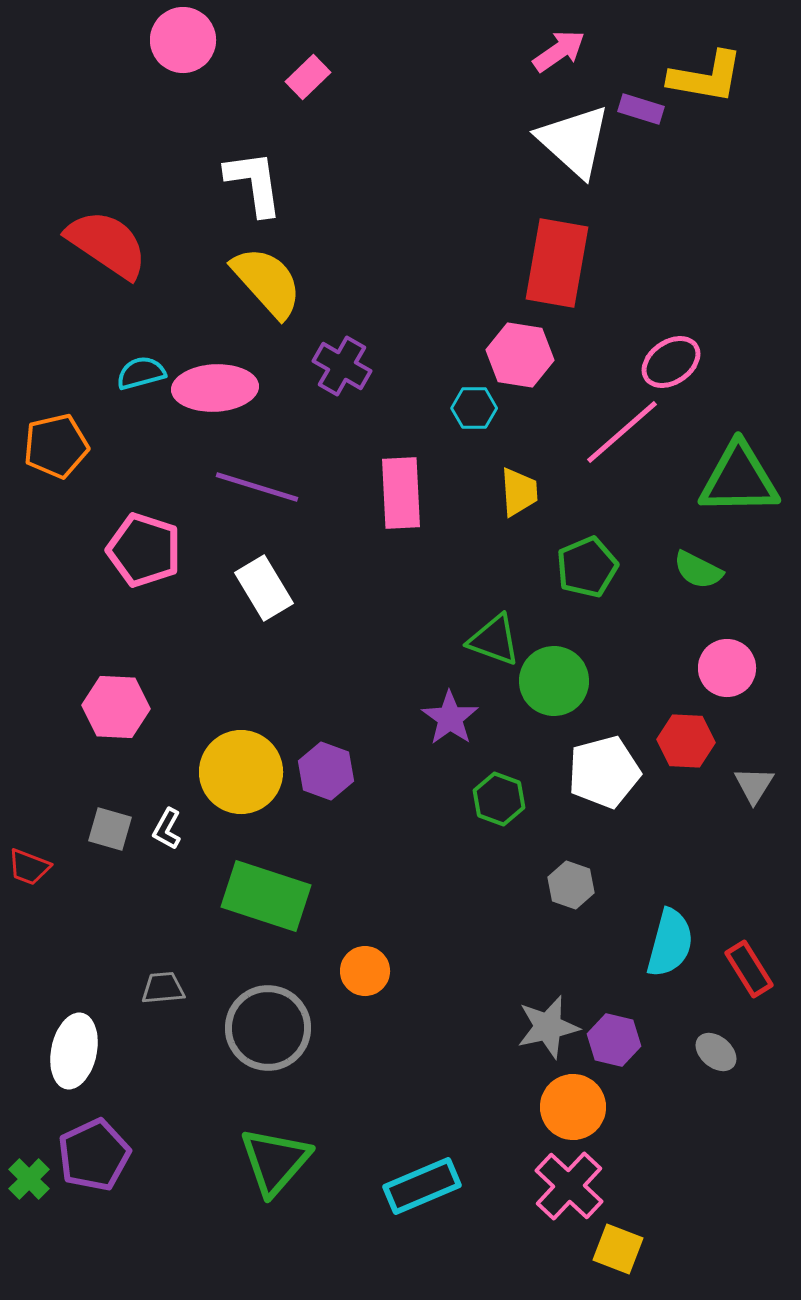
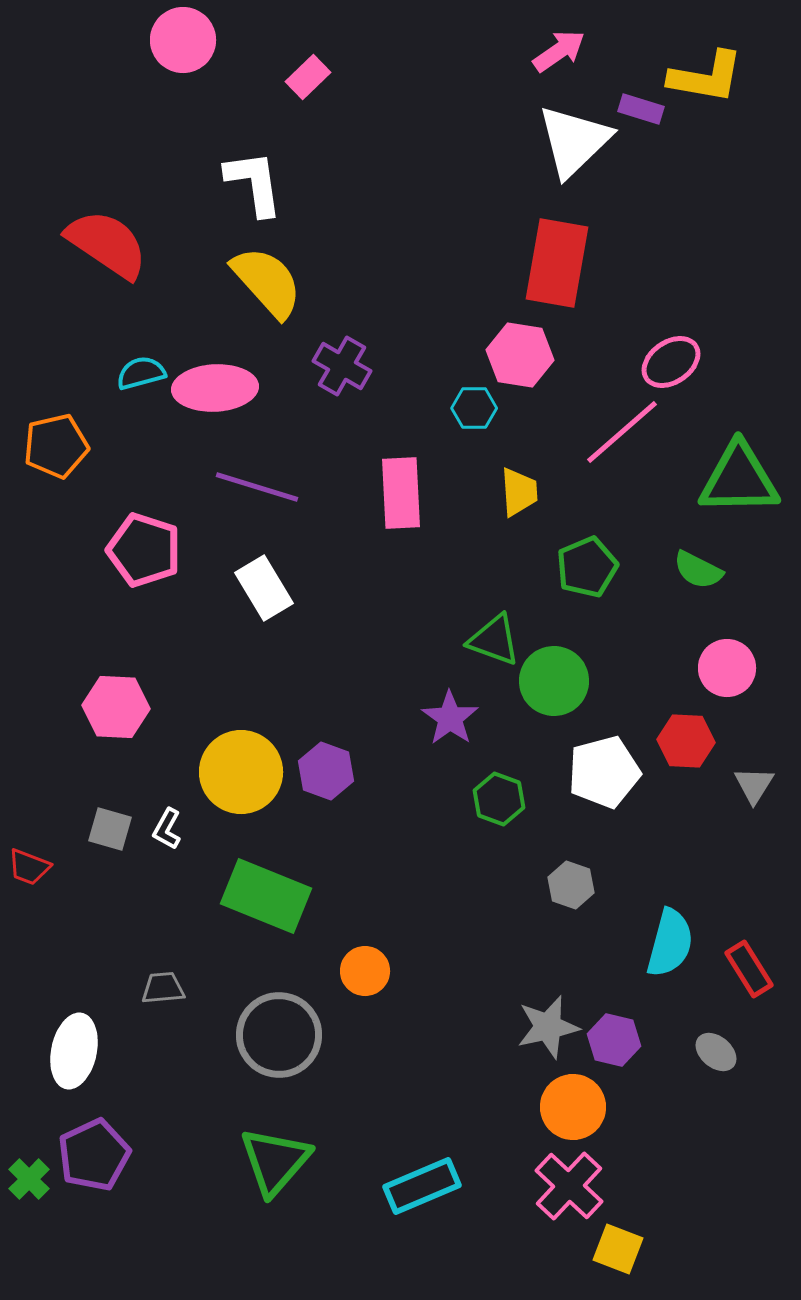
white triangle at (574, 141): rotated 34 degrees clockwise
green rectangle at (266, 896): rotated 4 degrees clockwise
gray circle at (268, 1028): moved 11 px right, 7 px down
